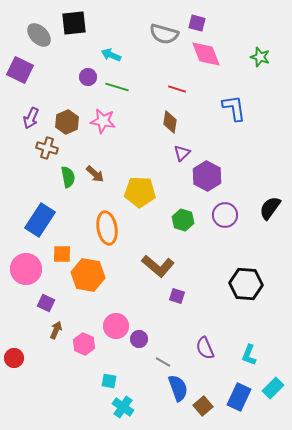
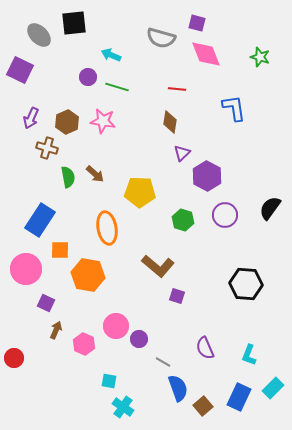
gray semicircle at (164, 34): moved 3 px left, 4 px down
red line at (177, 89): rotated 12 degrees counterclockwise
orange square at (62, 254): moved 2 px left, 4 px up
